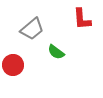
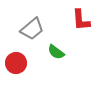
red L-shape: moved 1 px left, 1 px down
red circle: moved 3 px right, 2 px up
